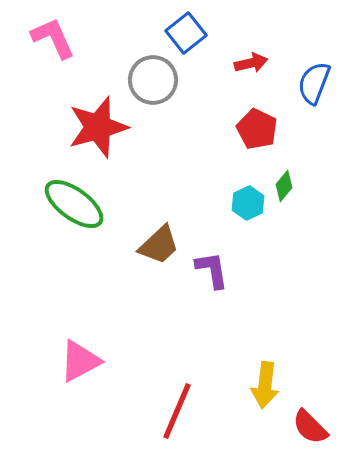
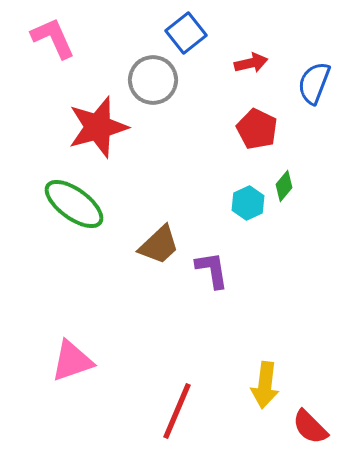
pink triangle: moved 8 px left; rotated 9 degrees clockwise
